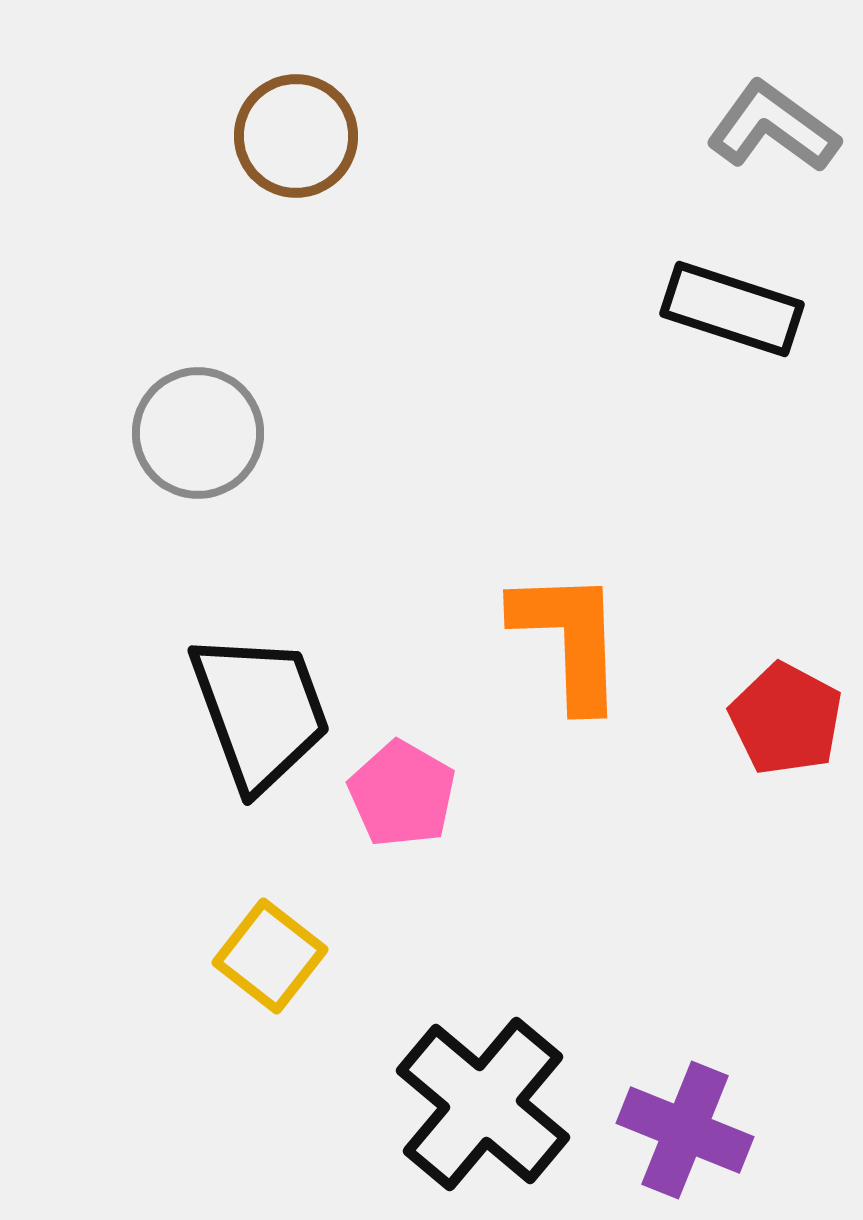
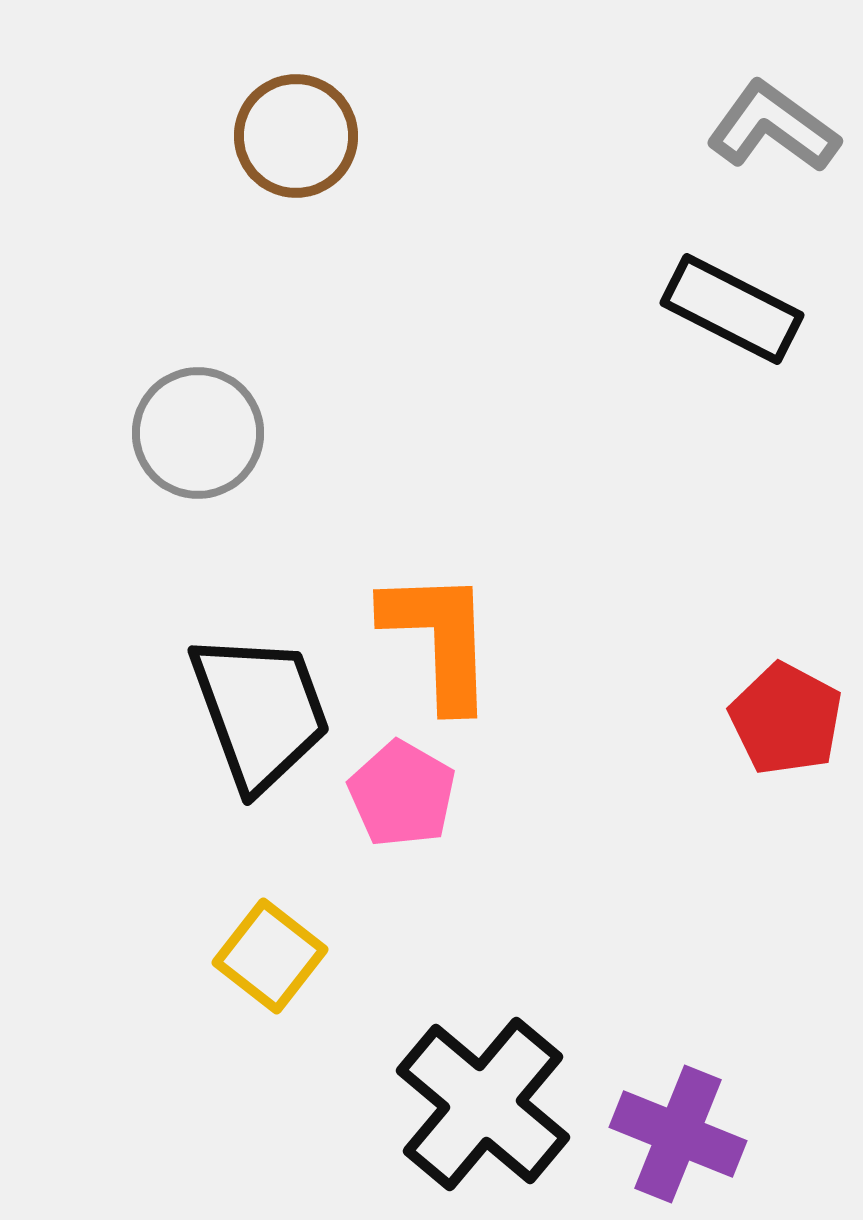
black rectangle: rotated 9 degrees clockwise
orange L-shape: moved 130 px left
purple cross: moved 7 px left, 4 px down
